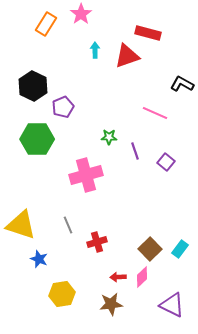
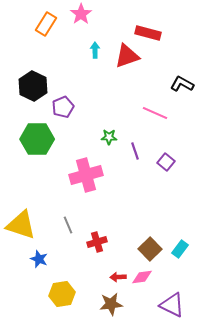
pink diamond: rotated 35 degrees clockwise
